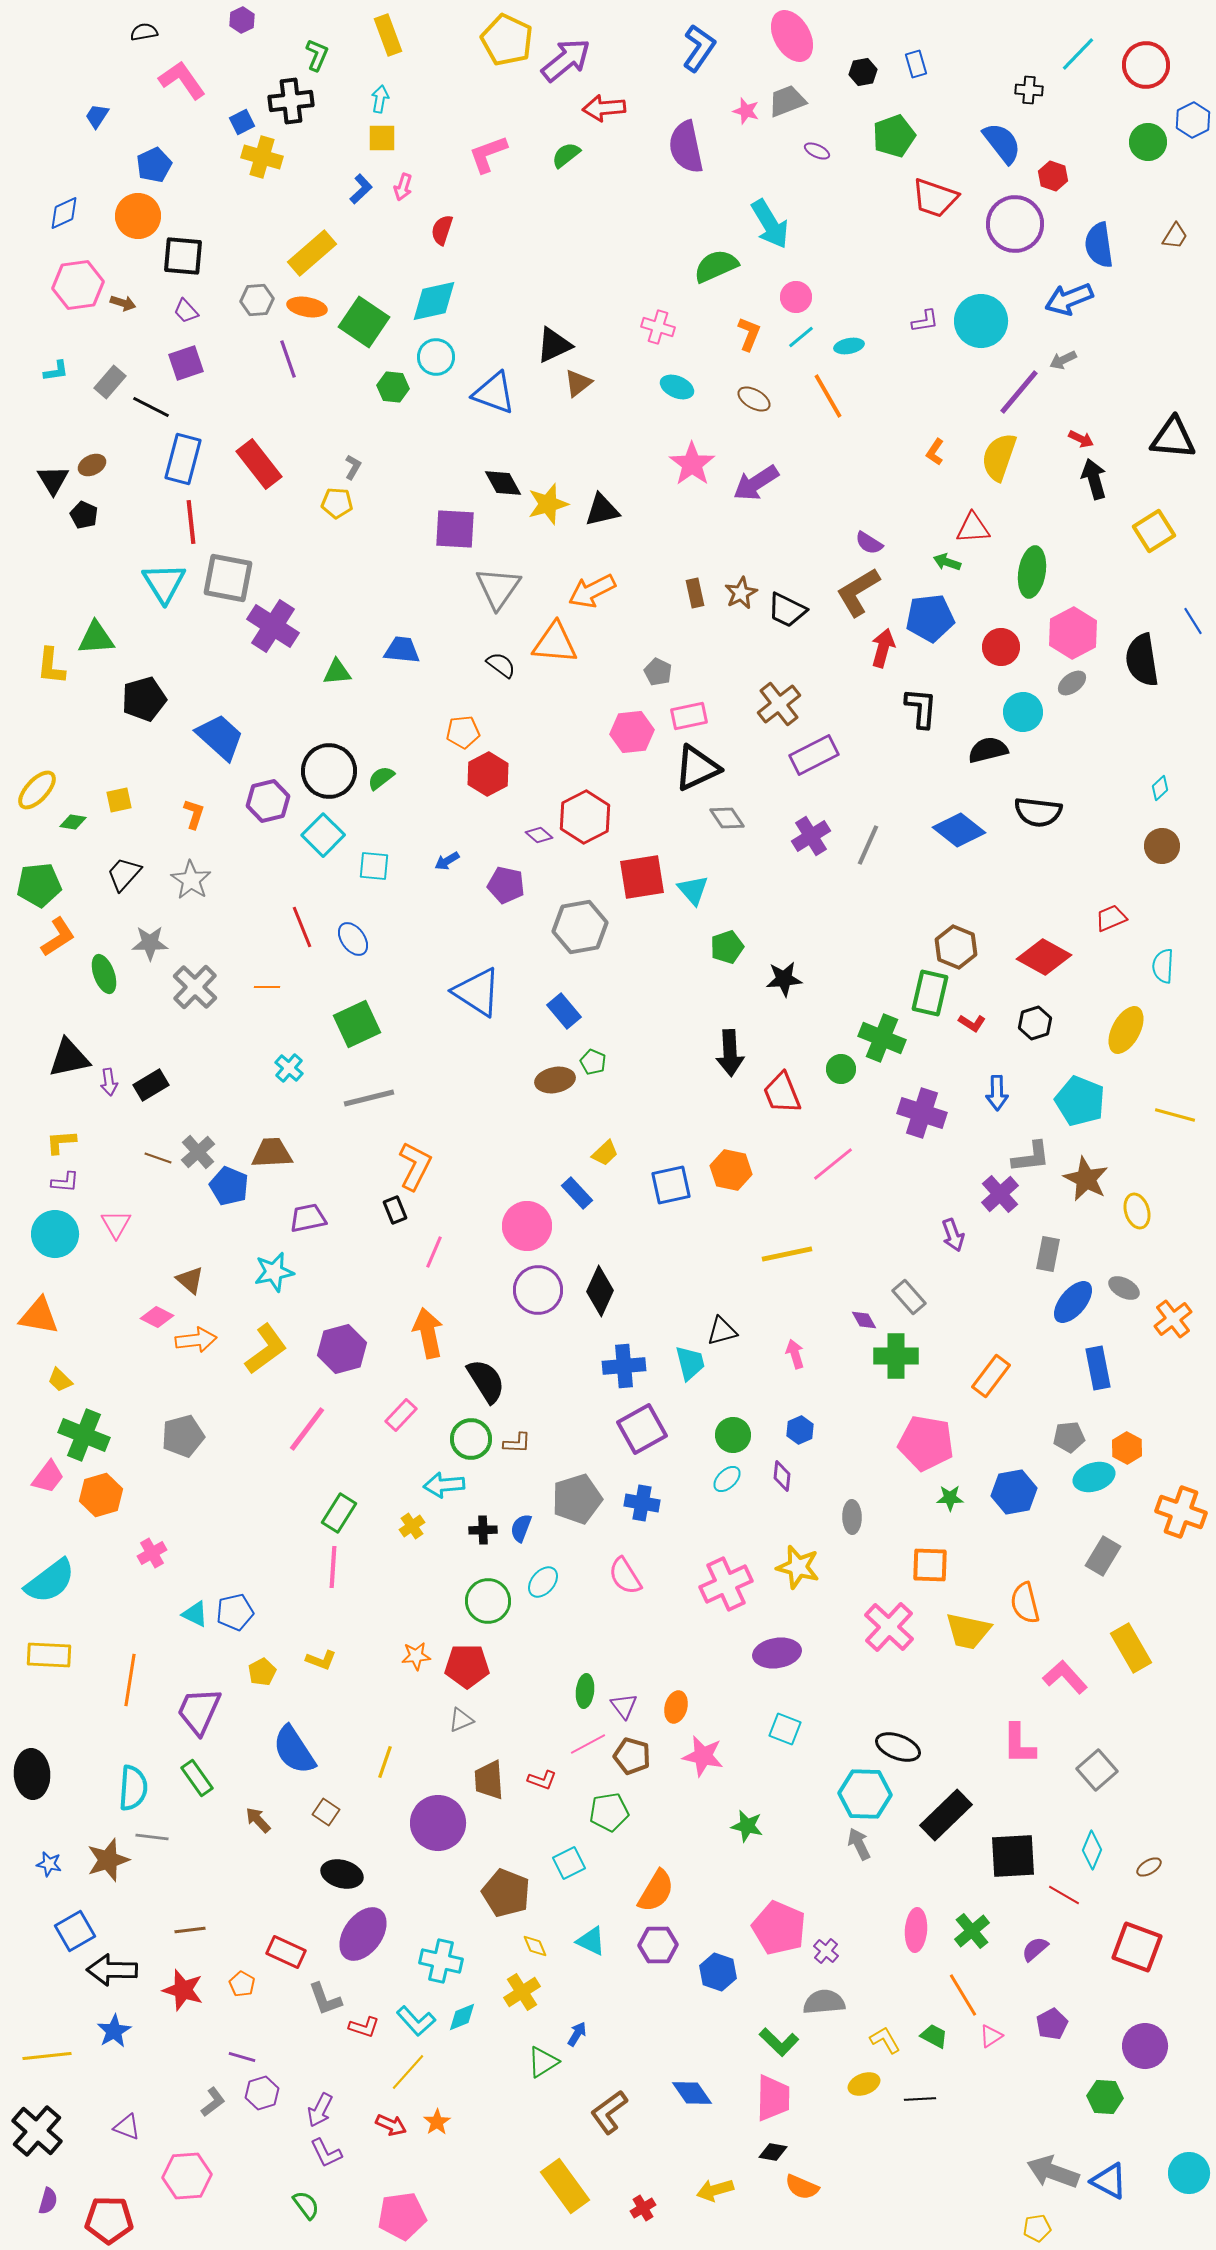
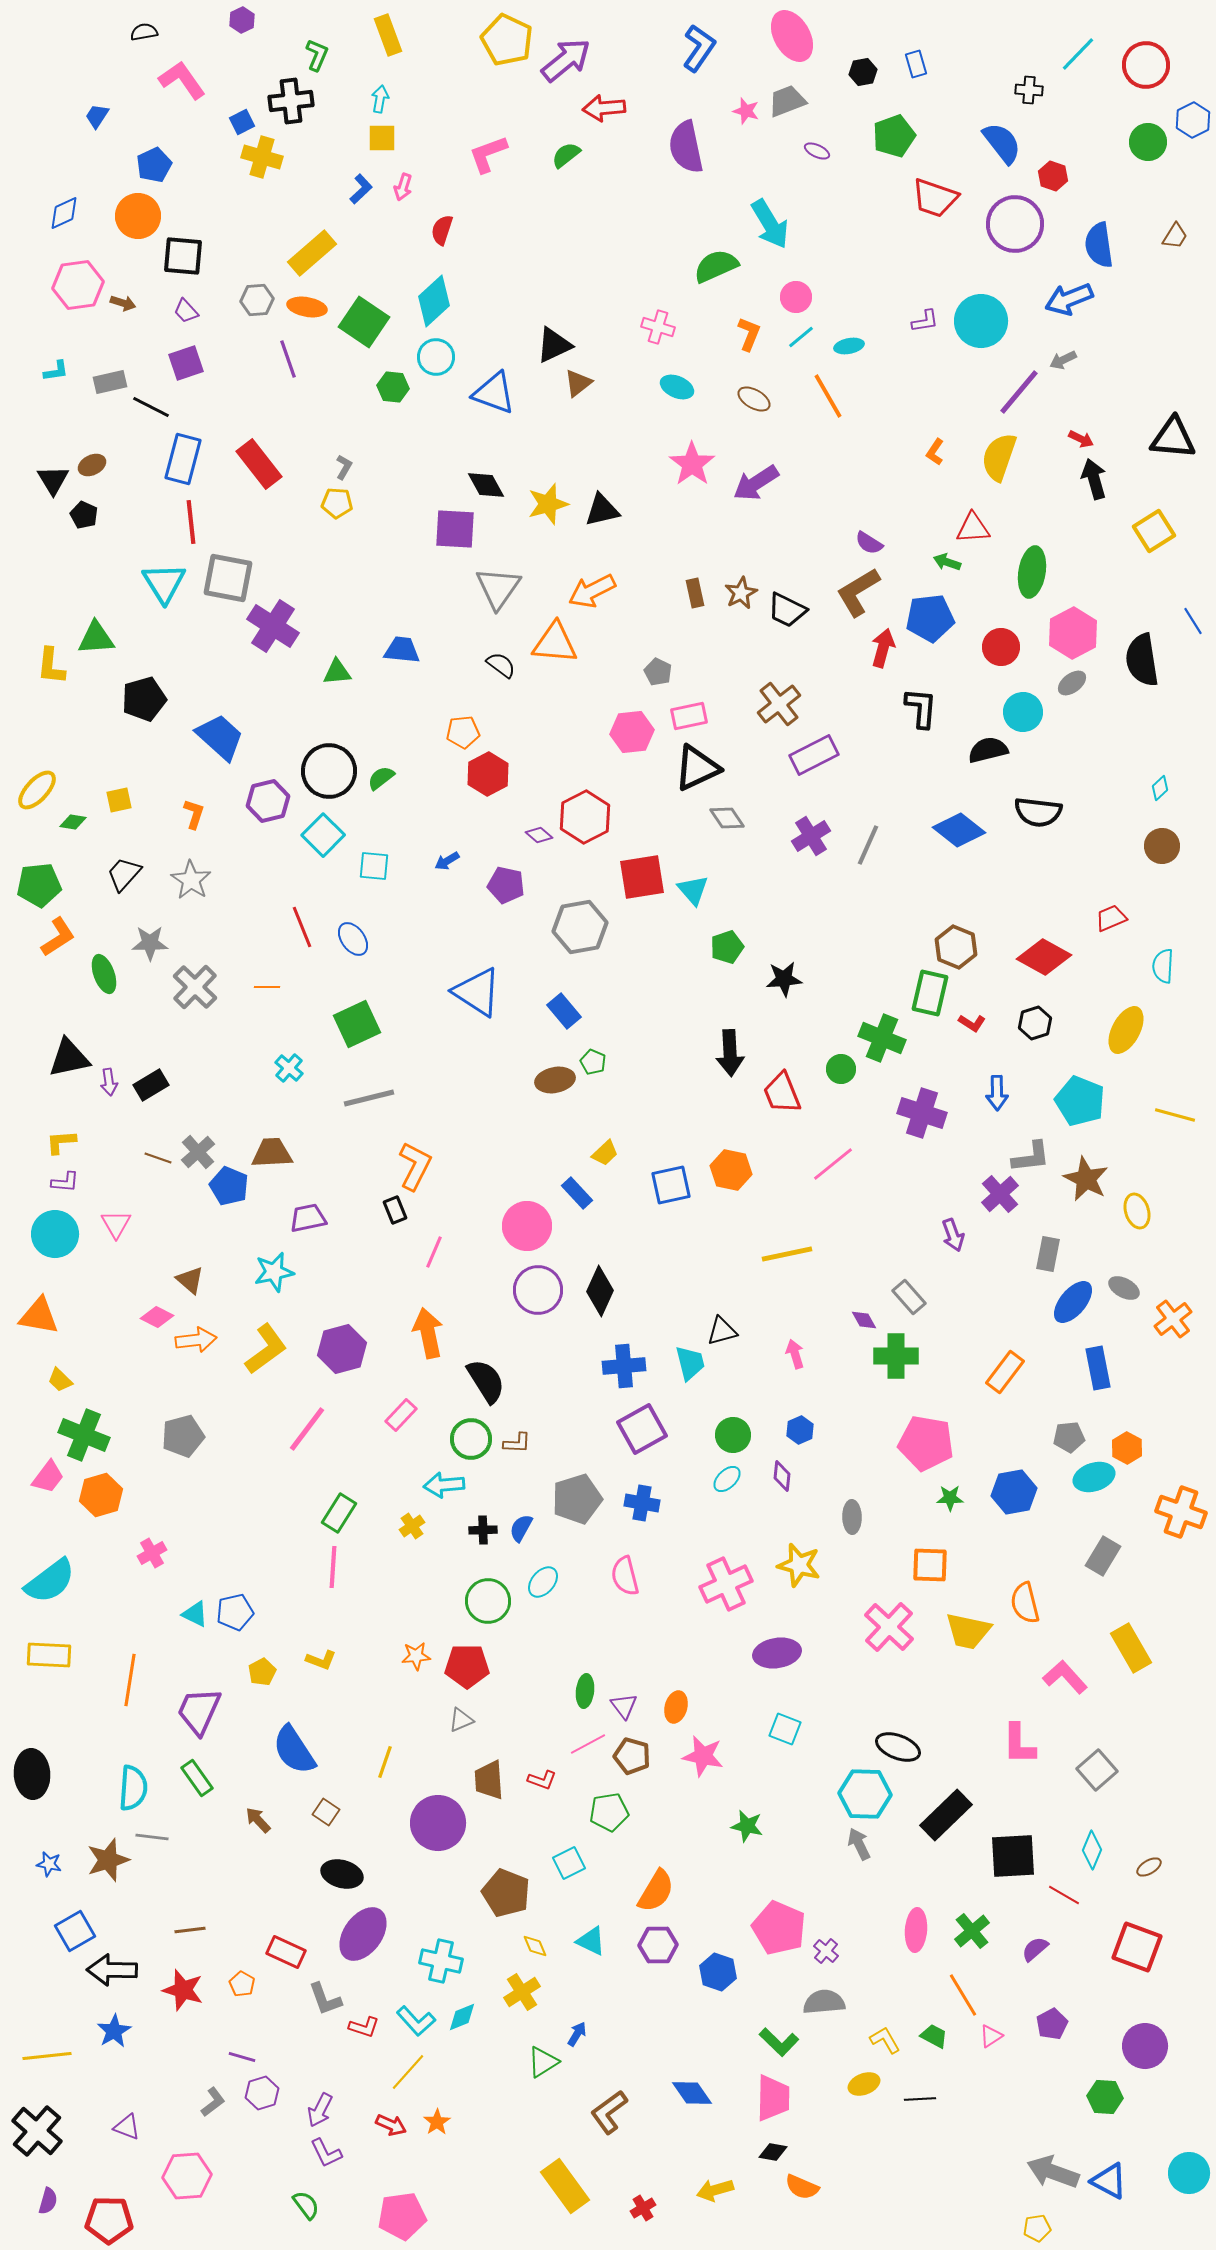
cyan diamond at (434, 301): rotated 30 degrees counterclockwise
gray rectangle at (110, 382): rotated 36 degrees clockwise
gray L-shape at (353, 467): moved 9 px left
black diamond at (503, 483): moved 17 px left, 2 px down
orange rectangle at (991, 1376): moved 14 px right, 4 px up
blue semicircle at (521, 1528): rotated 8 degrees clockwise
yellow star at (798, 1567): moved 1 px right, 2 px up
pink semicircle at (625, 1576): rotated 18 degrees clockwise
